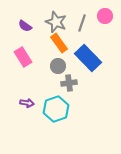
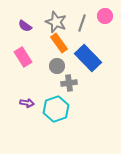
gray circle: moved 1 px left
